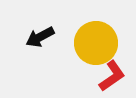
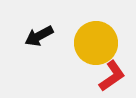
black arrow: moved 1 px left, 1 px up
